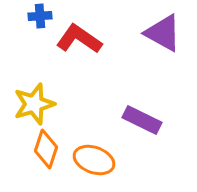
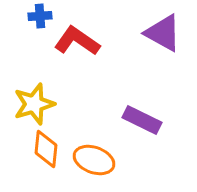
red L-shape: moved 2 px left, 2 px down
orange diamond: rotated 12 degrees counterclockwise
